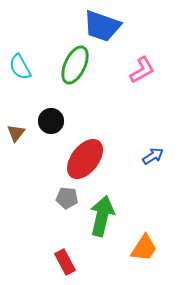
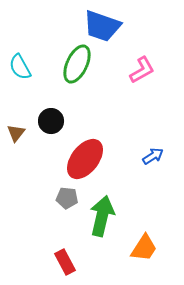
green ellipse: moved 2 px right, 1 px up
